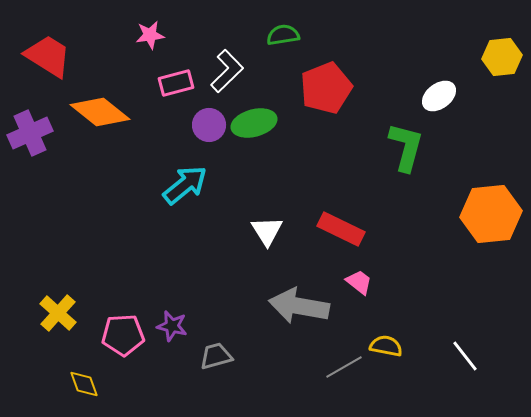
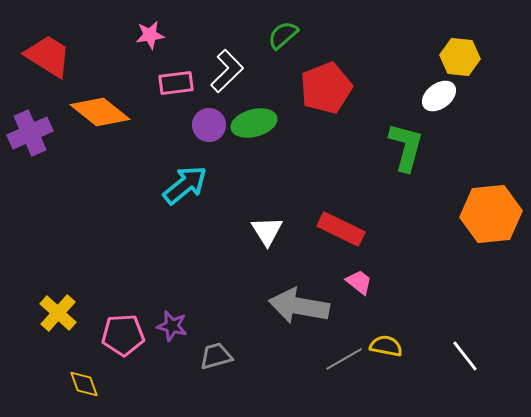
green semicircle: rotated 32 degrees counterclockwise
yellow hexagon: moved 42 px left; rotated 12 degrees clockwise
pink rectangle: rotated 8 degrees clockwise
gray line: moved 8 px up
